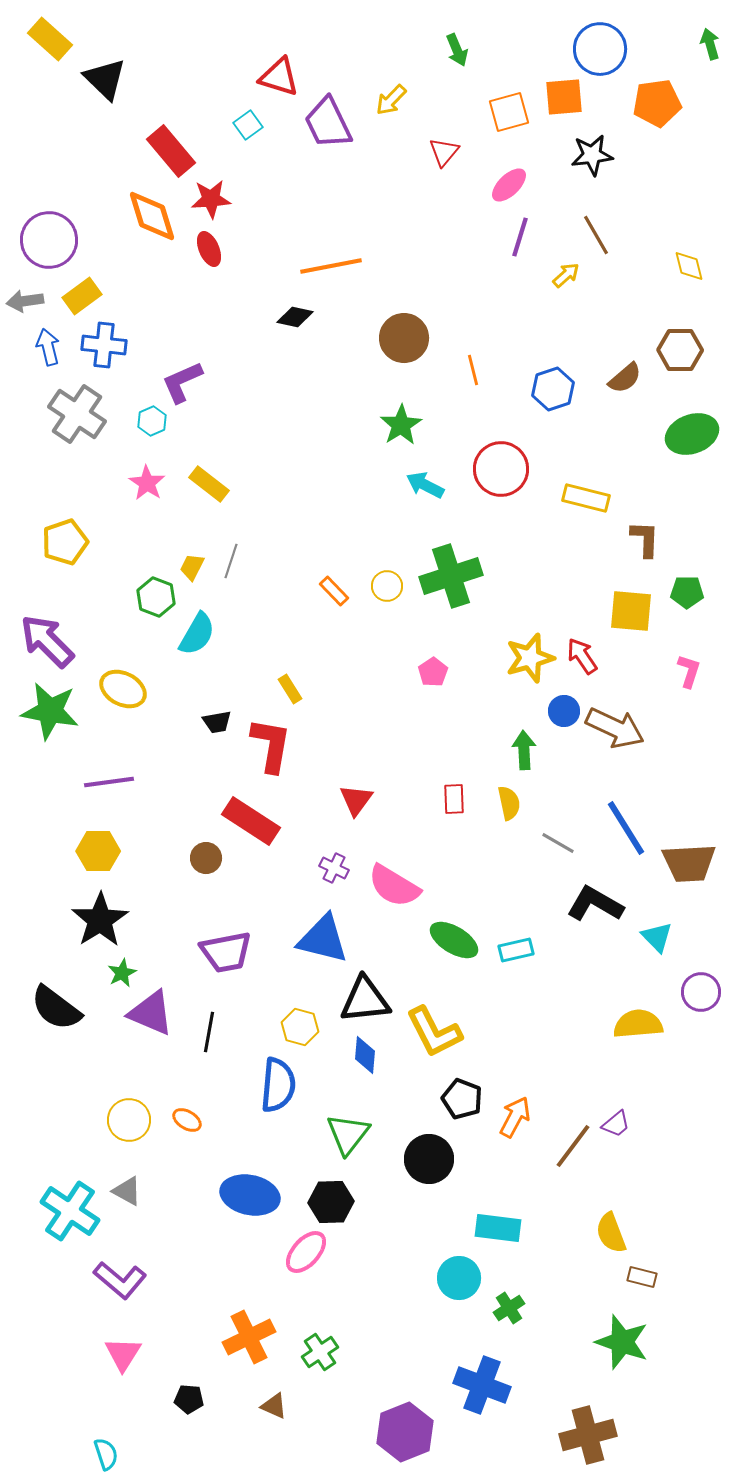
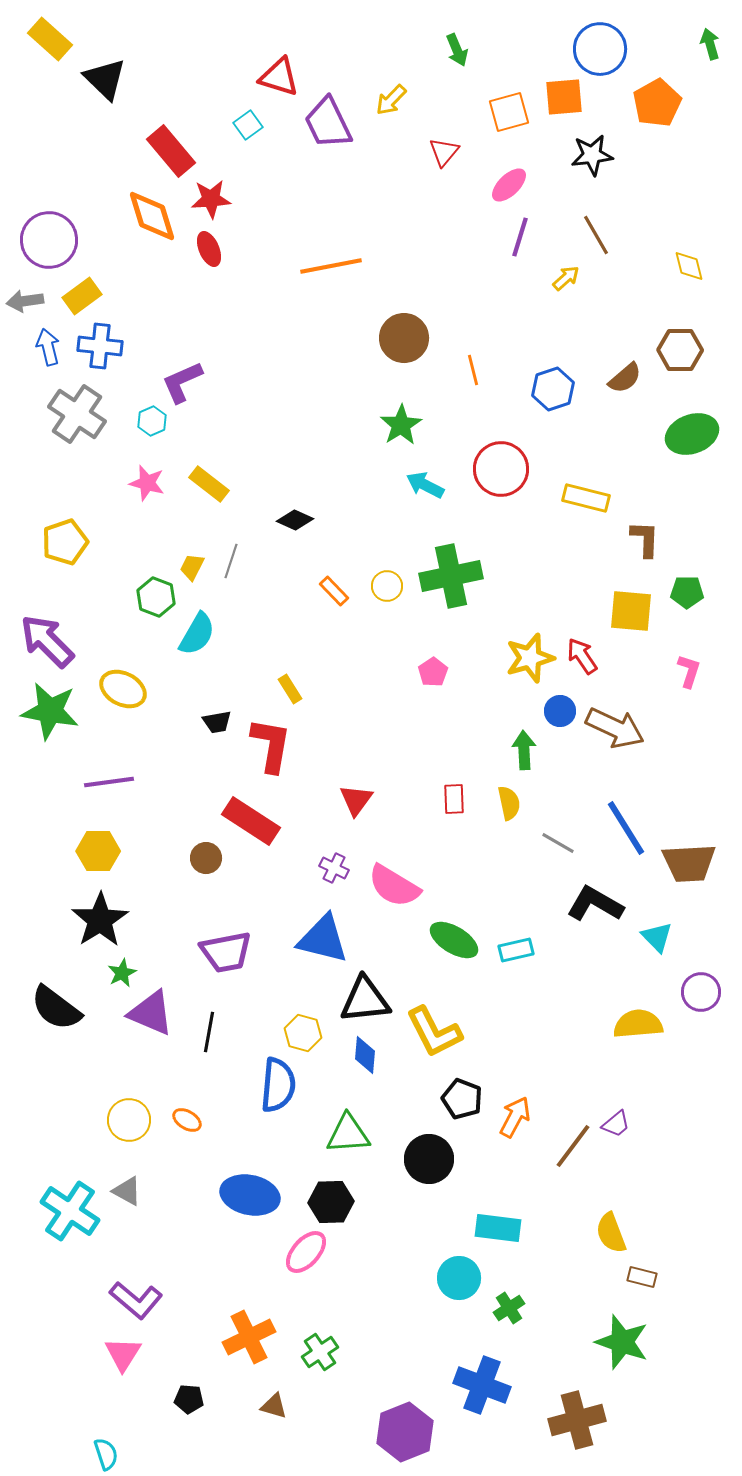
orange pentagon at (657, 103): rotated 21 degrees counterclockwise
yellow arrow at (566, 275): moved 3 px down
black diamond at (295, 317): moved 203 px down; rotated 12 degrees clockwise
blue cross at (104, 345): moved 4 px left, 1 px down
pink star at (147, 483): rotated 18 degrees counterclockwise
green cross at (451, 576): rotated 6 degrees clockwise
blue circle at (564, 711): moved 4 px left
yellow hexagon at (300, 1027): moved 3 px right, 6 px down
green triangle at (348, 1134): rotated 48 degrees clockwise
purple L-shape at (120, 1280): moved 16 px right, 20 px down
brown triangle at (274, 1406): rotated 8 degrees counterclockwise
brown cross at (588, 1435): moved 11 px left, 15 px up
